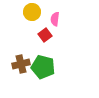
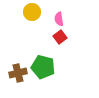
pink semicircle: moved 4 px right; rotated 16 degrees counterclockwise
red square: moved 15 px right, 2 px down
brown cross: moved 3 px left, 9 px down
